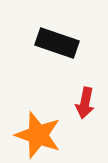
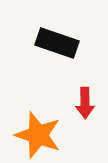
red arrow: rotated 12 degrees counterclockwise
